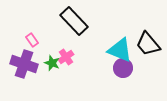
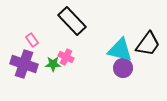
black rectangle: moved 2 px left
black trapezoid: rotated 104 degrees counterclockwise
cyan triangle: rotated 8 degrees counterclockwise
pink cross: rotated 28 degrees counterclockwise
green star: moved 1 px right, 1 px down; rotated 21 degrees counterclockwise
